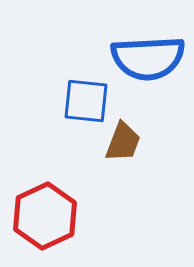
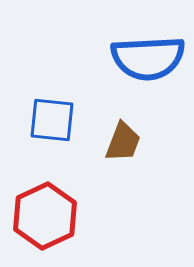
blue square: moved 34 px left, 19 px down
